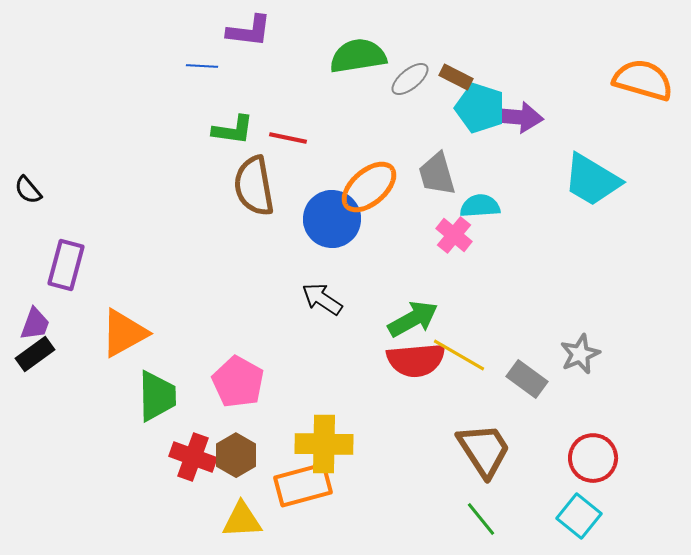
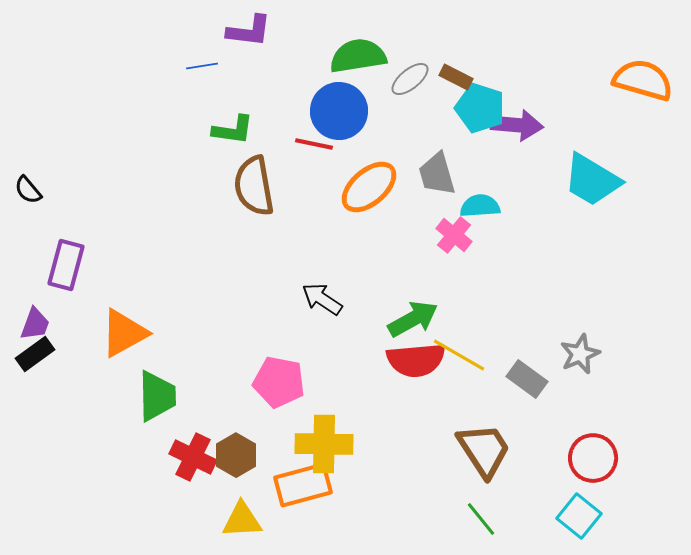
blue line: rotated 12 degrees counterclockwise
purple arrow: moved 8 px down
red line: moved 26 px right, 6 px down
blue circle: moved 7 px right, 108 px up
pink pentagon: moved 41 px right; rotated 18 degrees counterclockwise
red cross: rotated 6 degrees clockwise
